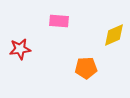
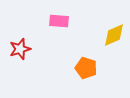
red star: rotated 10 degrees counterclockwise
orange pentagon: rotated 20 degrees clockwise
